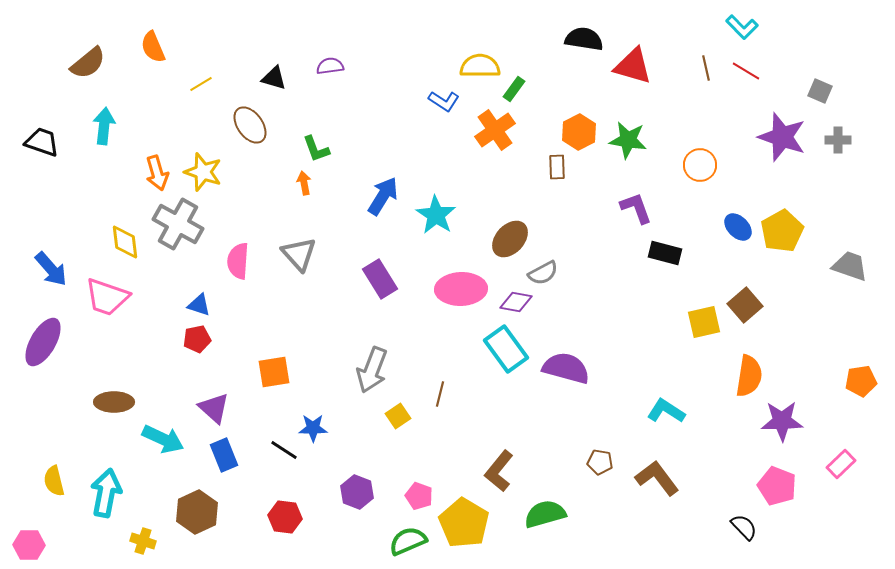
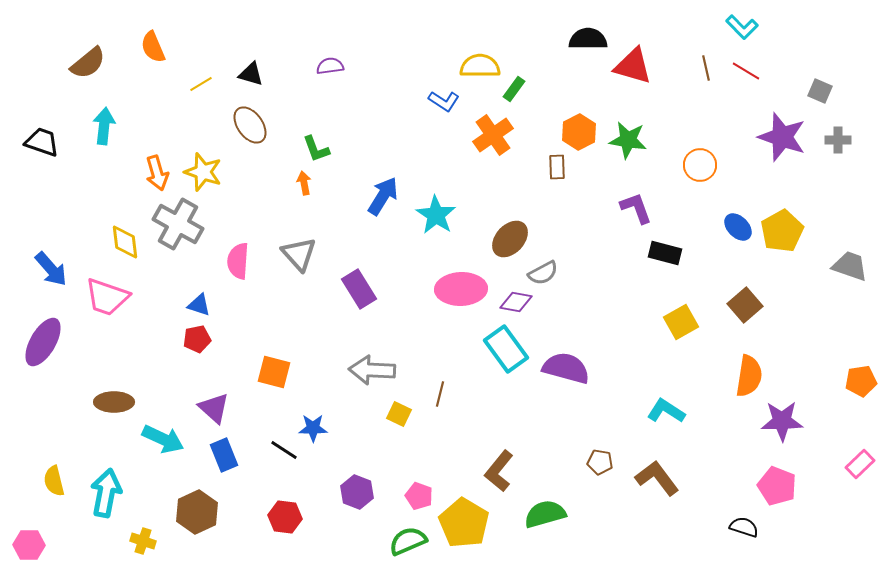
black semicircle at (584, 39): moved 4 px right; rotated 9 degrees counterclockwise
black triangle at (274, 78): moved 23 px left, 4 px up
orange cross at (495, 130): moved 2 px left, 5 px down
purple rectangle at (380, 279): moved 21 px left, 10 px down
yellow square at (704, 322): moved 23 px left; rotated 16 degrees counterclockwise
gray arrow at (372, 370): rotated 72 degrees clockwise
orange square at (274, 372): rotated 24 degrees clockwise
yellow square at (398, 416): moved 1 px right, 2 px up; rotated 30 degrees counterclockwise
pink rectangle at (841, 464): moved 19 px right
black semicircle at (744, 527): rotated 28 degrees counterclockwise
